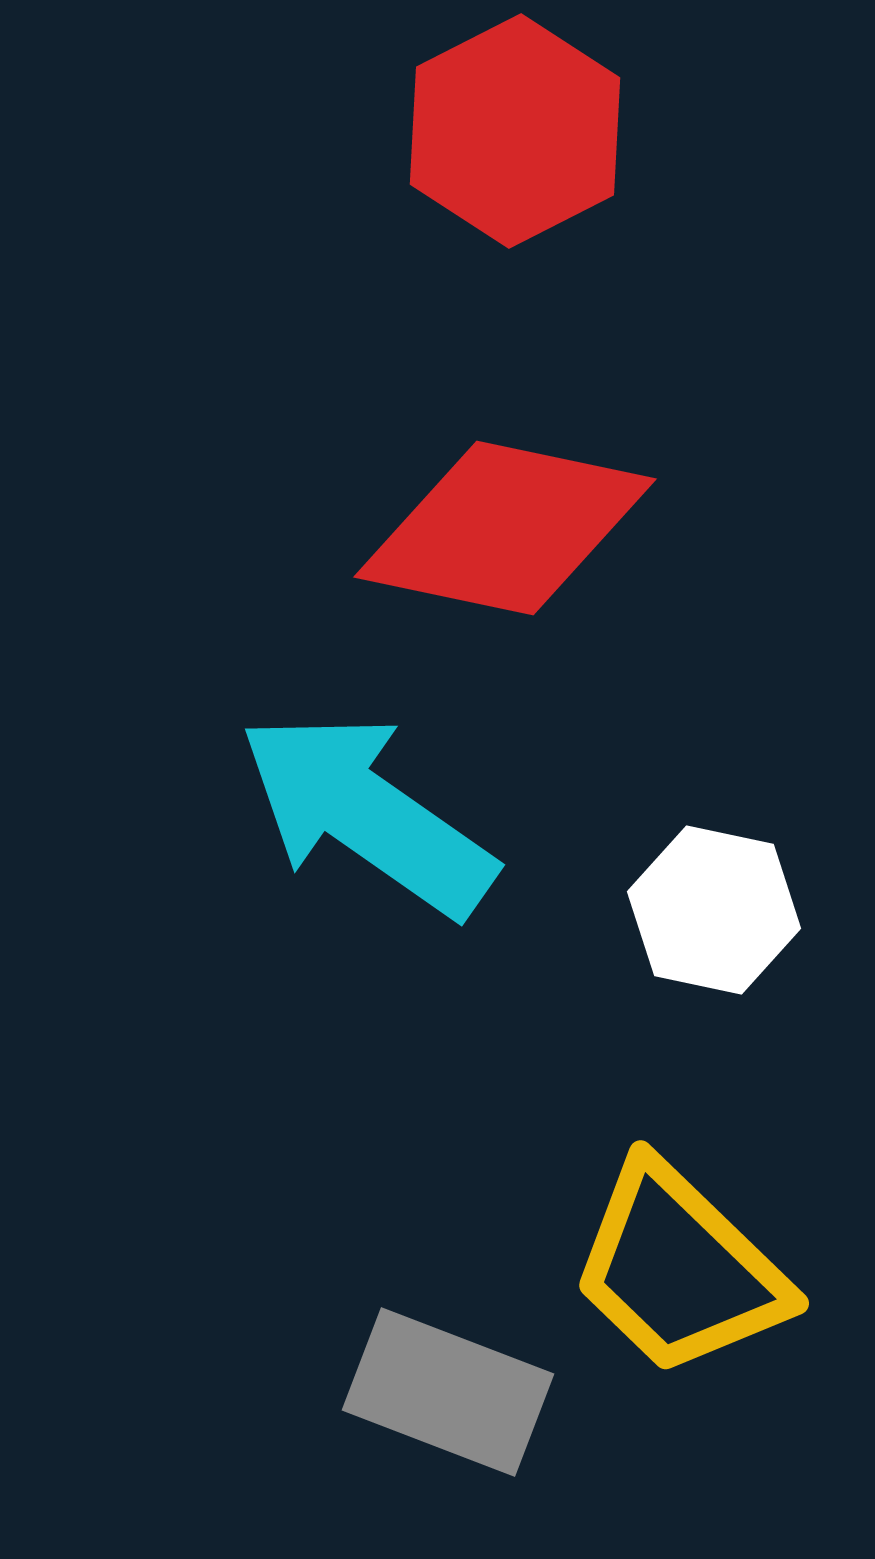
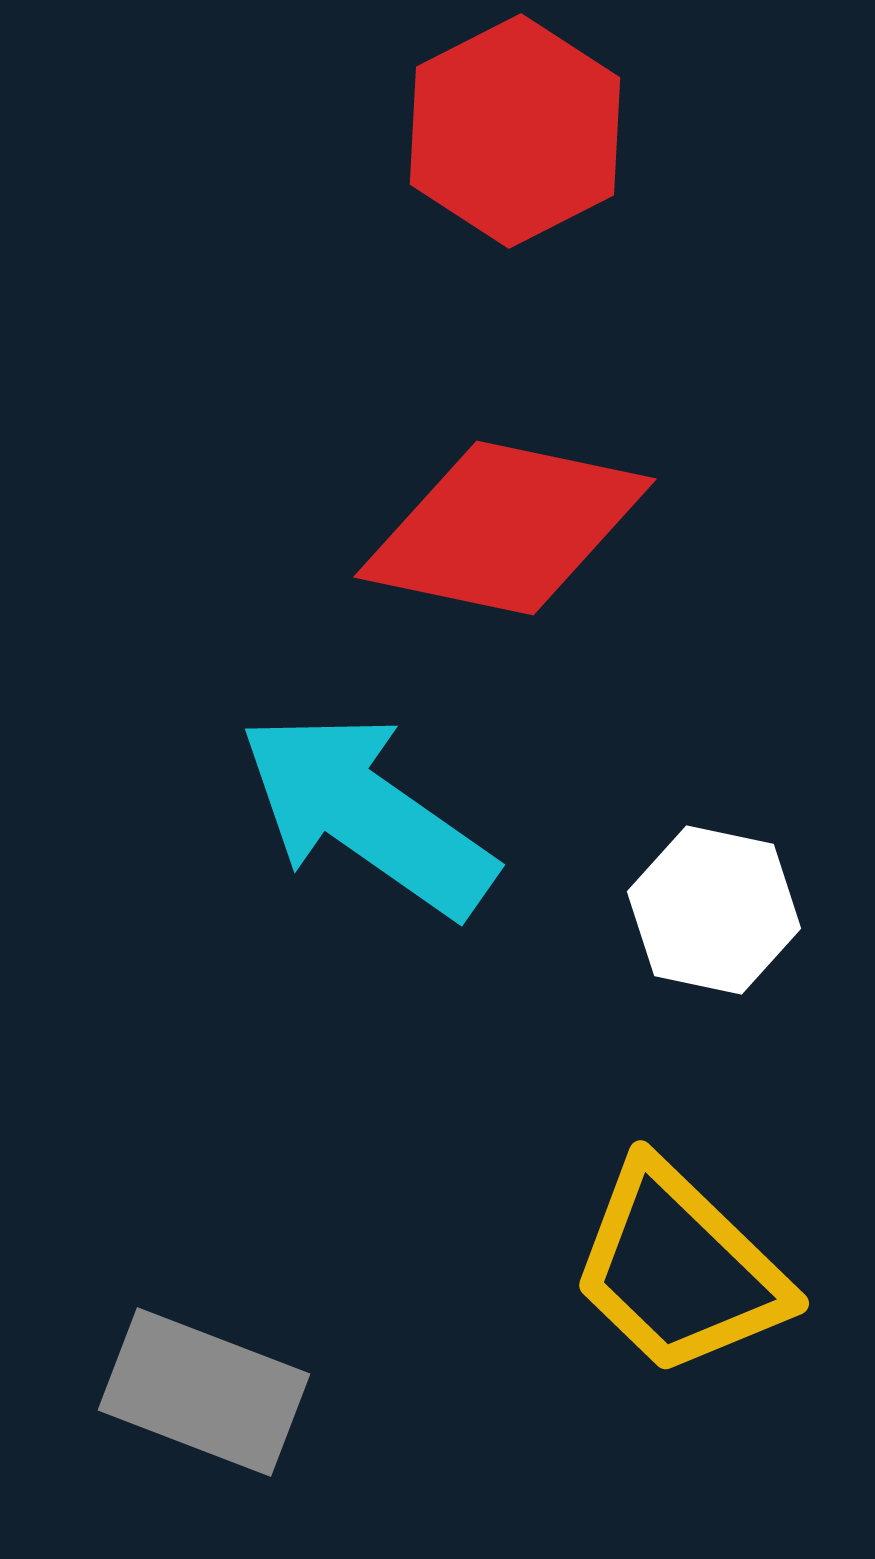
gray rectangle: moved 244 px left
